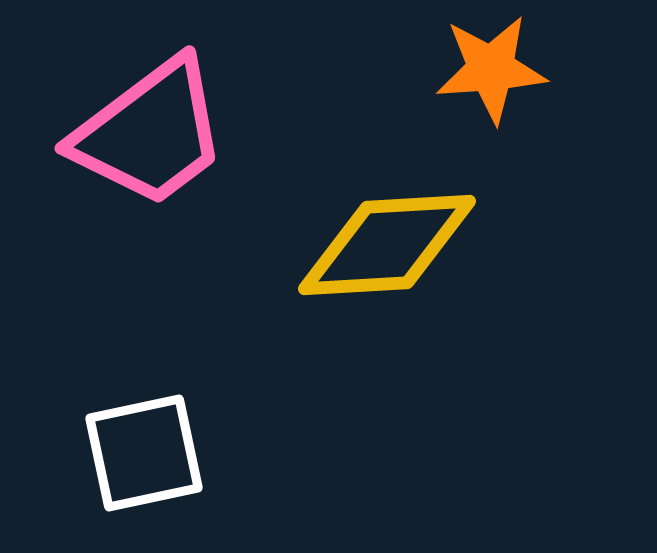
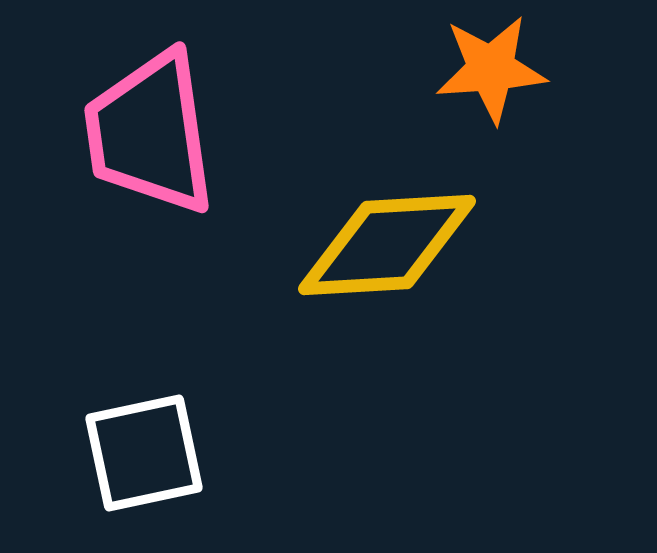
pink trapezoid: rotated 119 degrees clockwise
